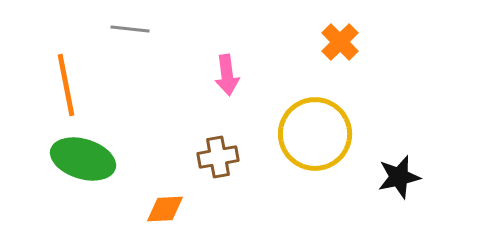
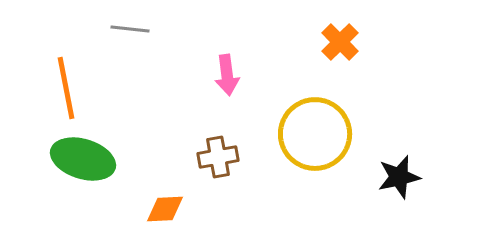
orange line: moved 3 px down
